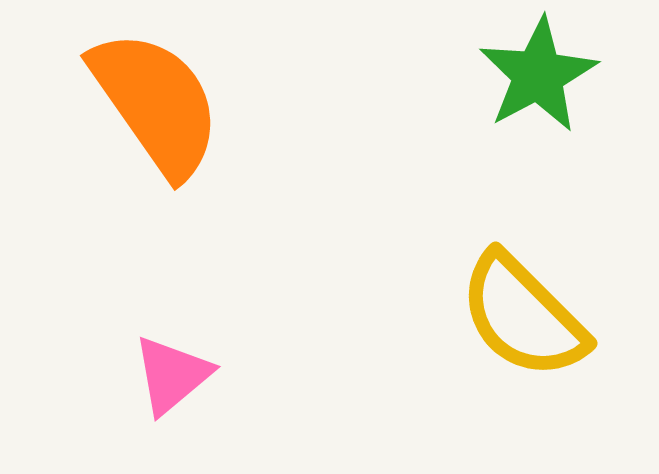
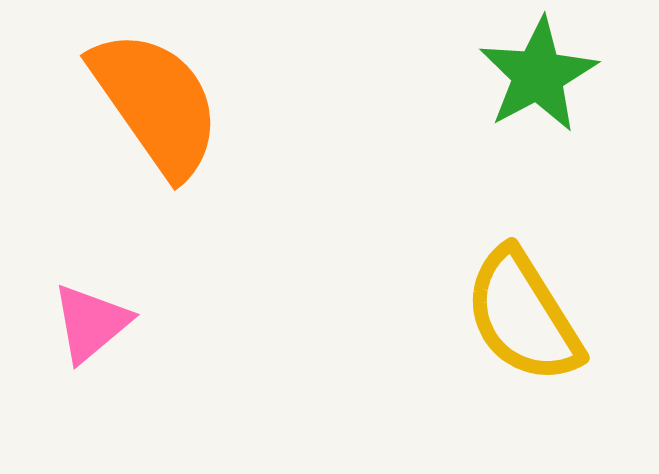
yellow semicircle: rotated 13 degrees clockwise
pink triangle: moved 81 px left, 52 px up
